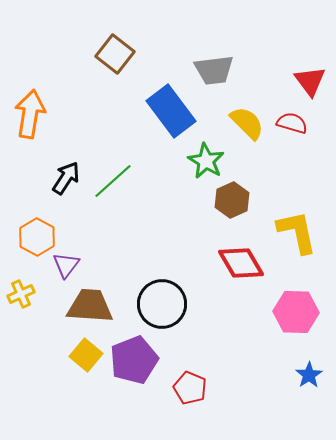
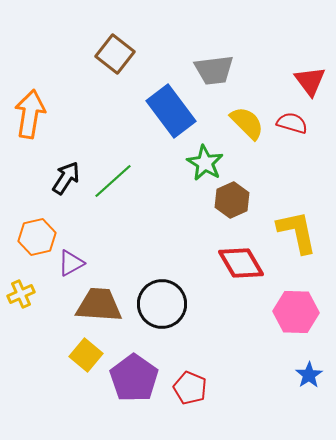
green star: moved 1 px left, 2 px down
orange hexagon: rotated 18 degrees clockwise
purple triangle: moved 5 px right, 2 px up; rotated 24 degrees clockwise
brown trapezoid: moved 9 px right, 1 px up
purple pentagon: moved 18 px down; rotated 15 degrees counterclockwise
